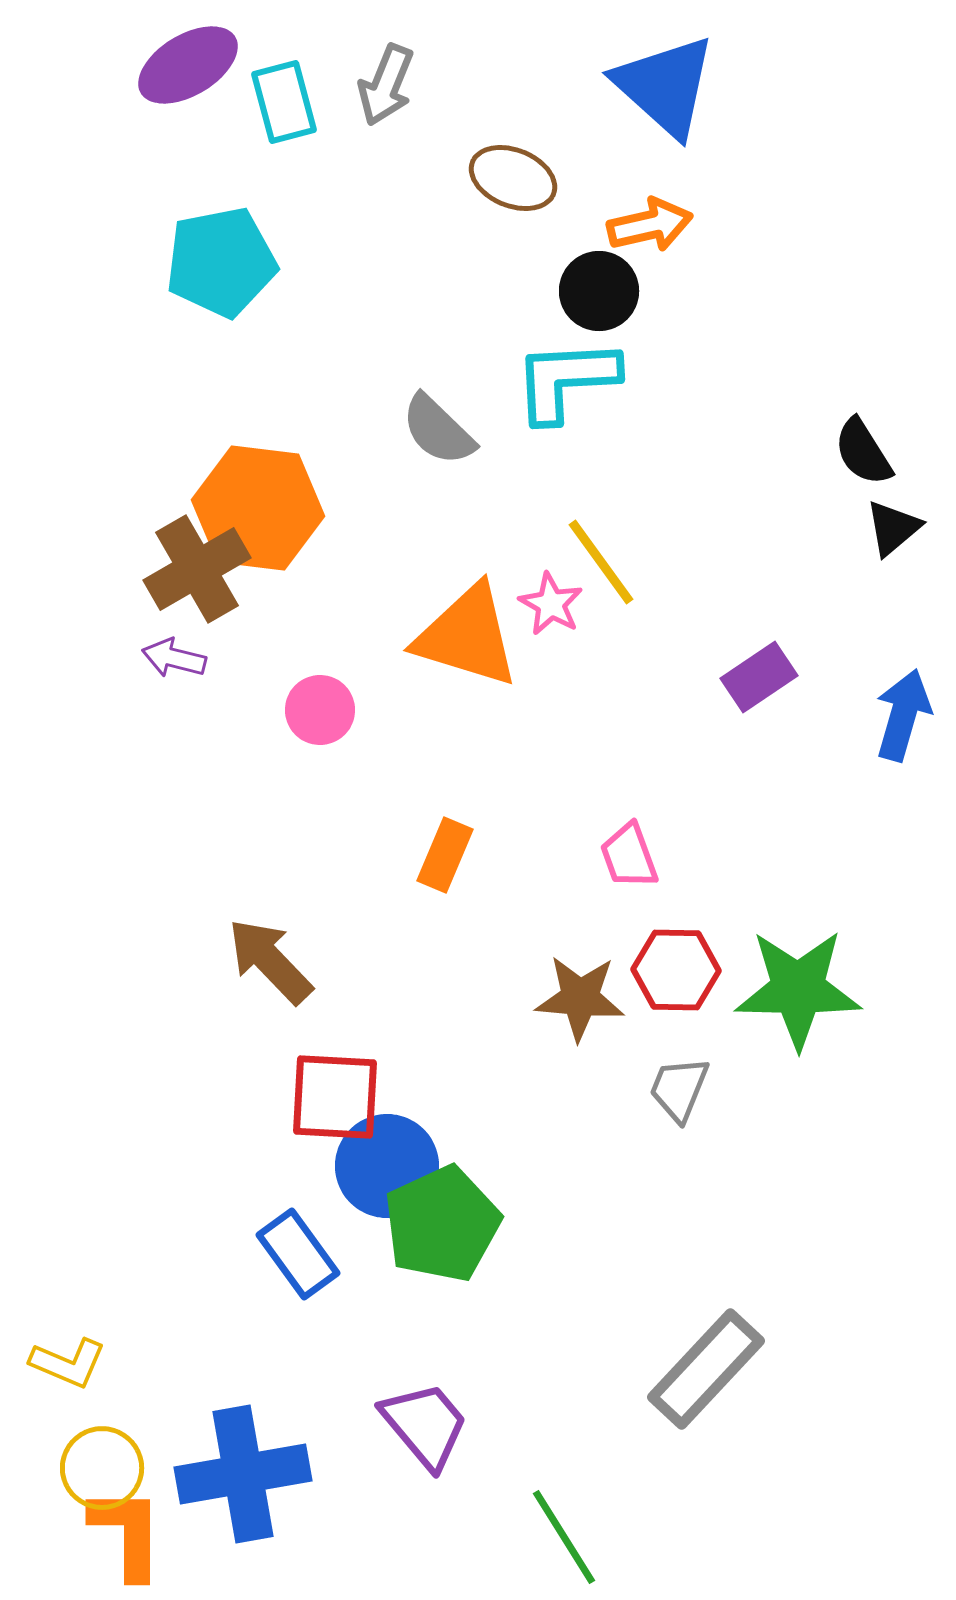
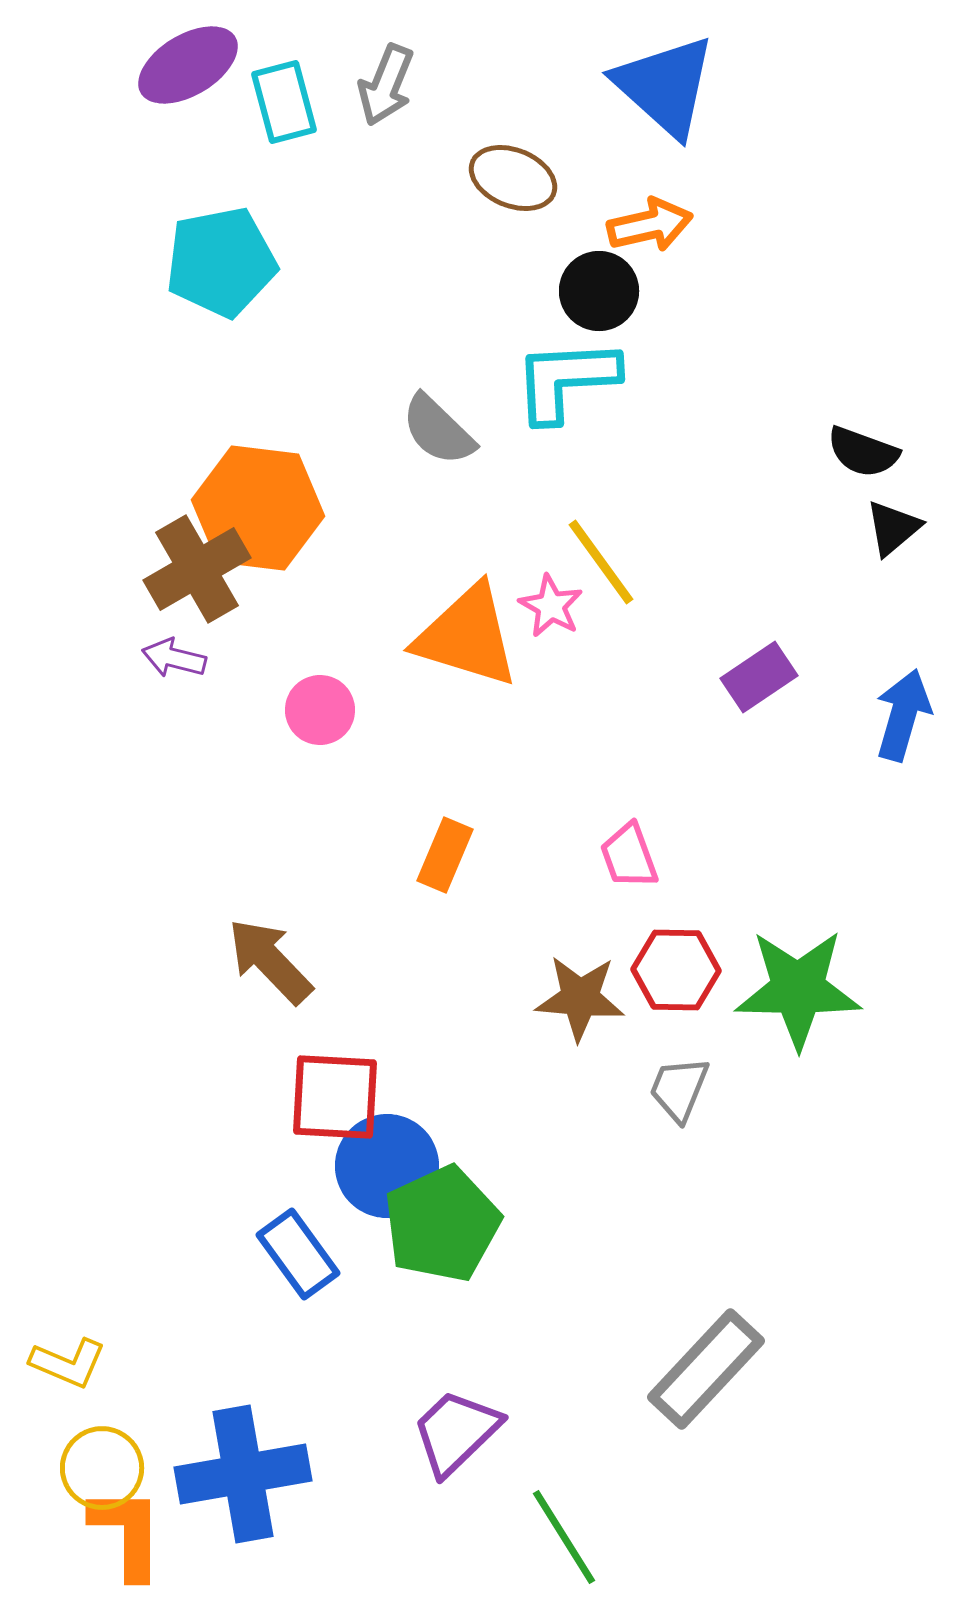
black semicircle: rotated 38 degrees counterclockwise
pink star: moved 2 px down
purple trapezoid: moved 31 px right, 7 px down; rotated 94 degrees counterclockwise
